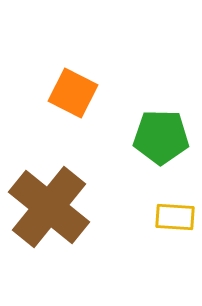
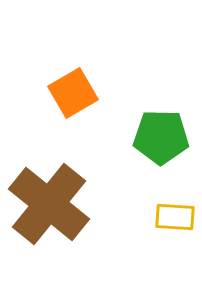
orange square: rotated 33 degrees clockwise
brown cross: moved 3 px up
